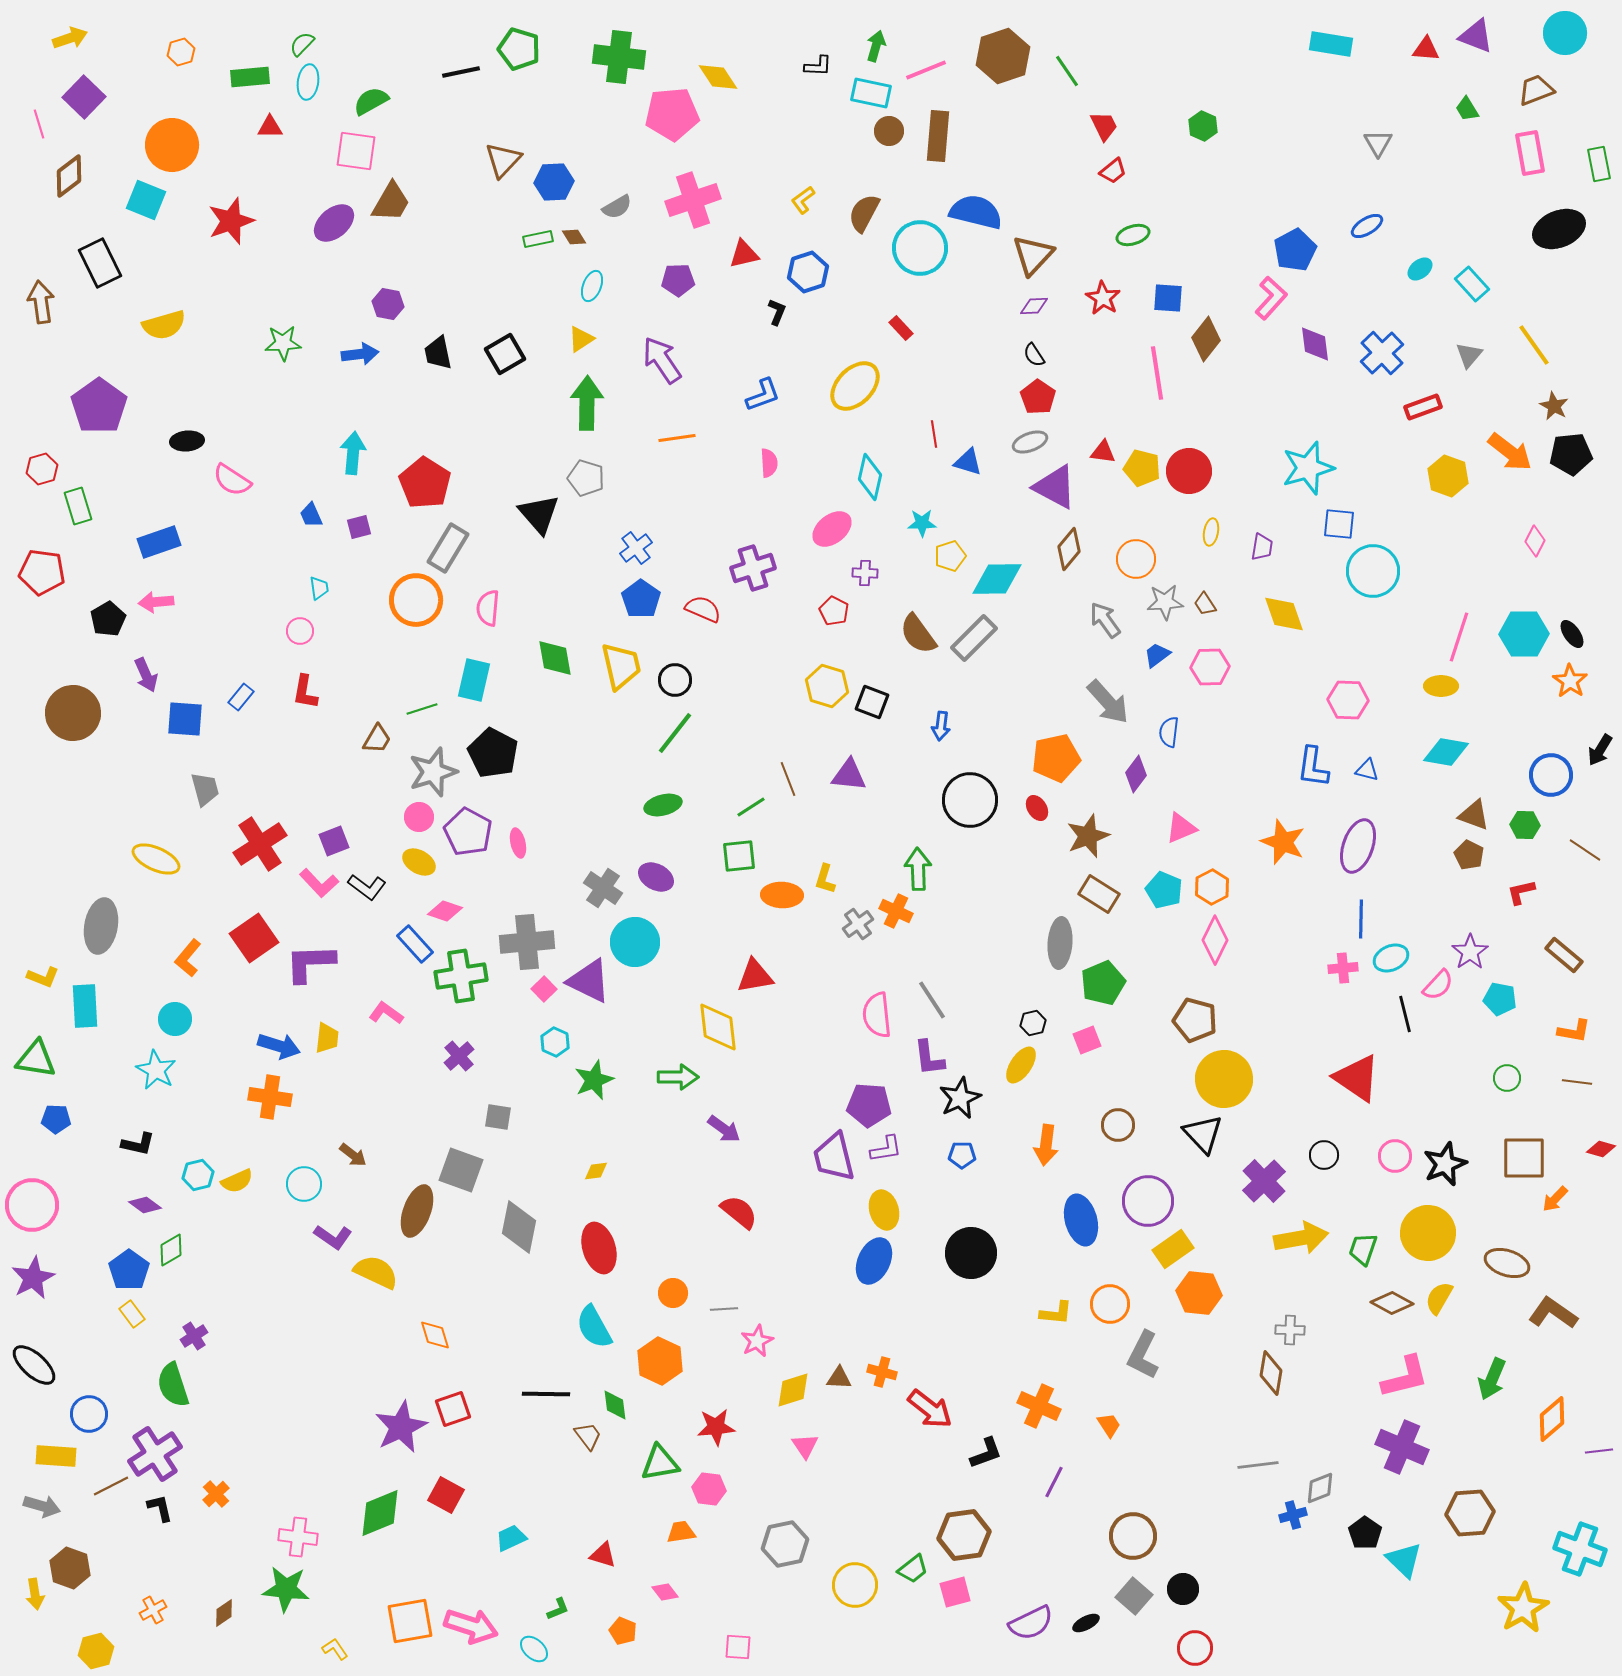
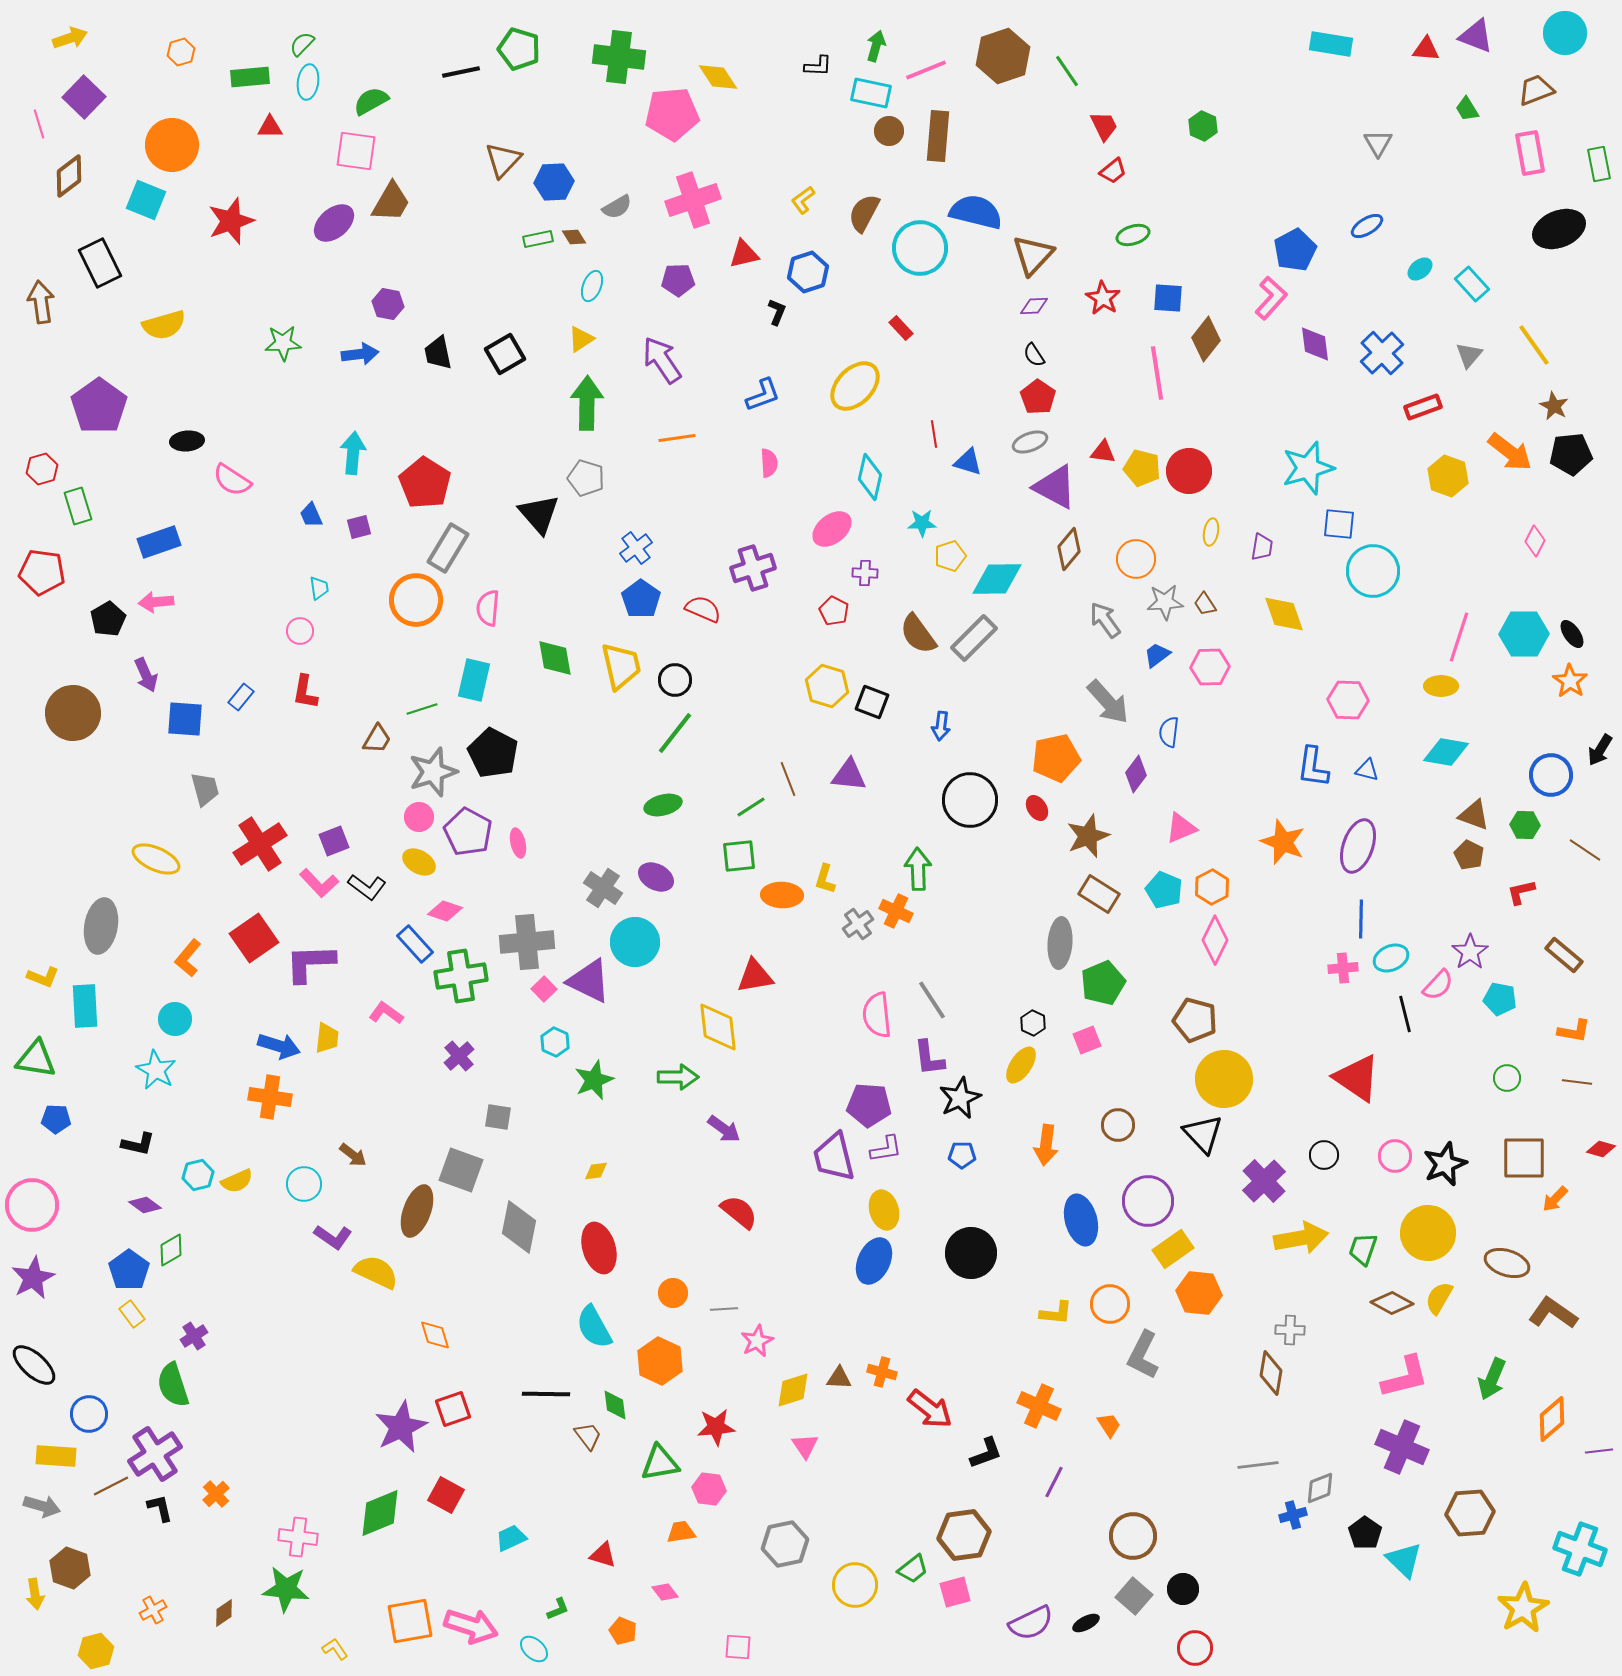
black hexagon at (1033, 1023): rotated 20 degrees counterclockwise
